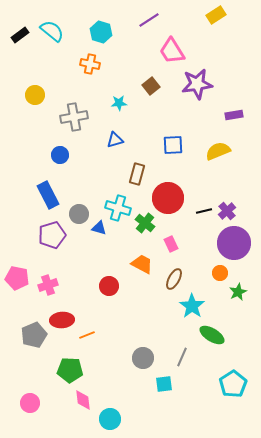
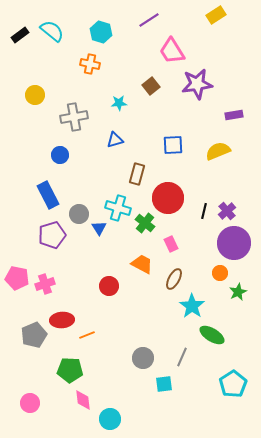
black line at (204, 211): rotated 63 degrees counterclockwise
blue triangle at (99, 228): rotated 42 degrees clockwise
pink cross at (48, 285): moved 3 px left, 1 px up
